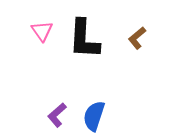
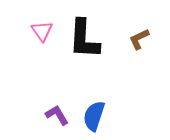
brown L-shape: moved 2 px right, 1 px down; rotated 15 degrees clockwise
purple L-shape: rotated 100 degrees clockwise
